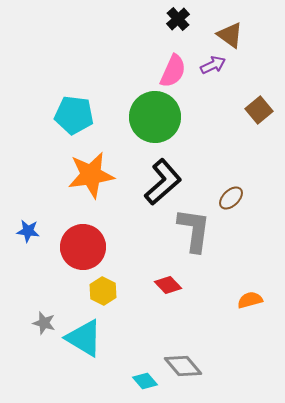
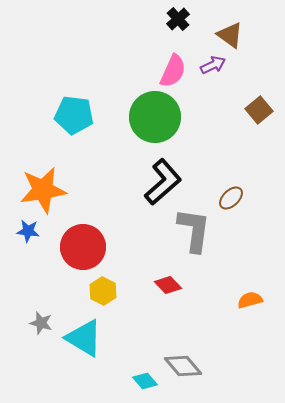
orange star: moved 48 px left, 15 px down
gray star: moved 3 px left
